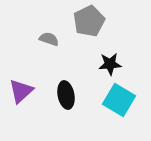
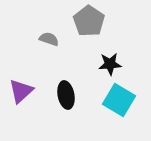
gray pentagon: rotated 12 degrees counterclockwise
